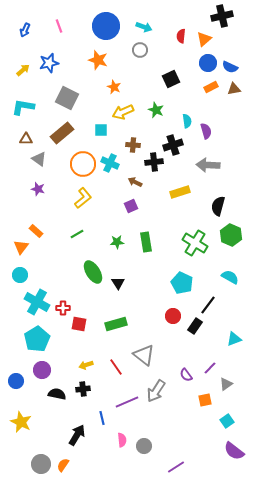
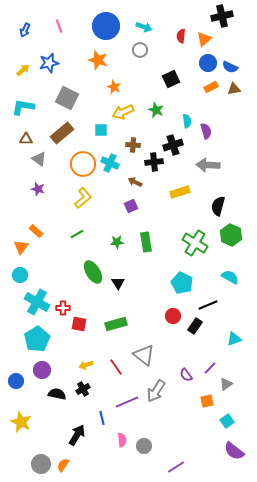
black line at (208, 305): rotated 30 degrees clockwise
black cross at (83, 389): rotated 24 degrees counterclockwise
orange square at (205, 400): moved 2 px right, 1 px down
